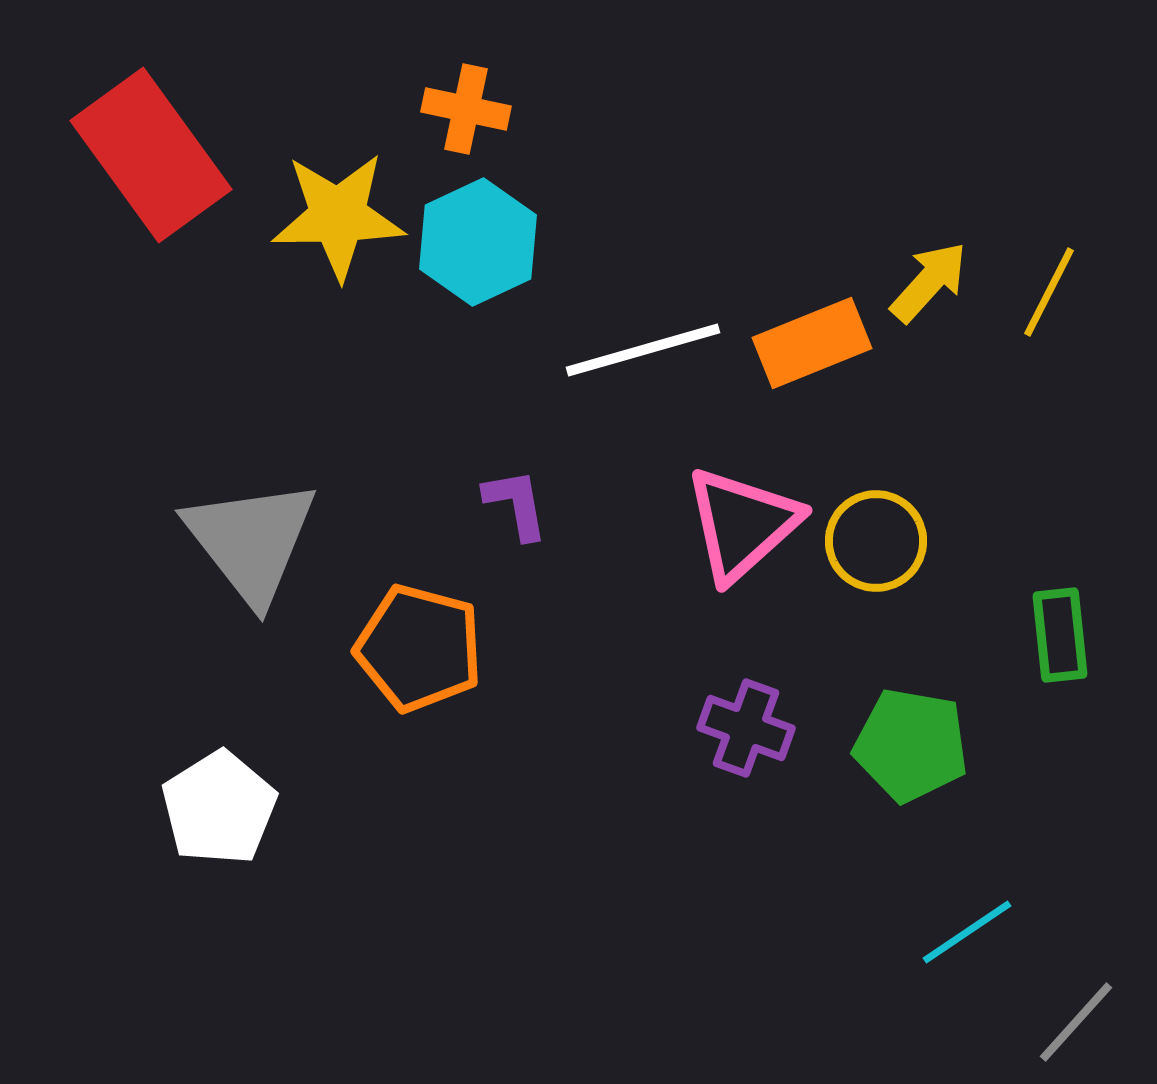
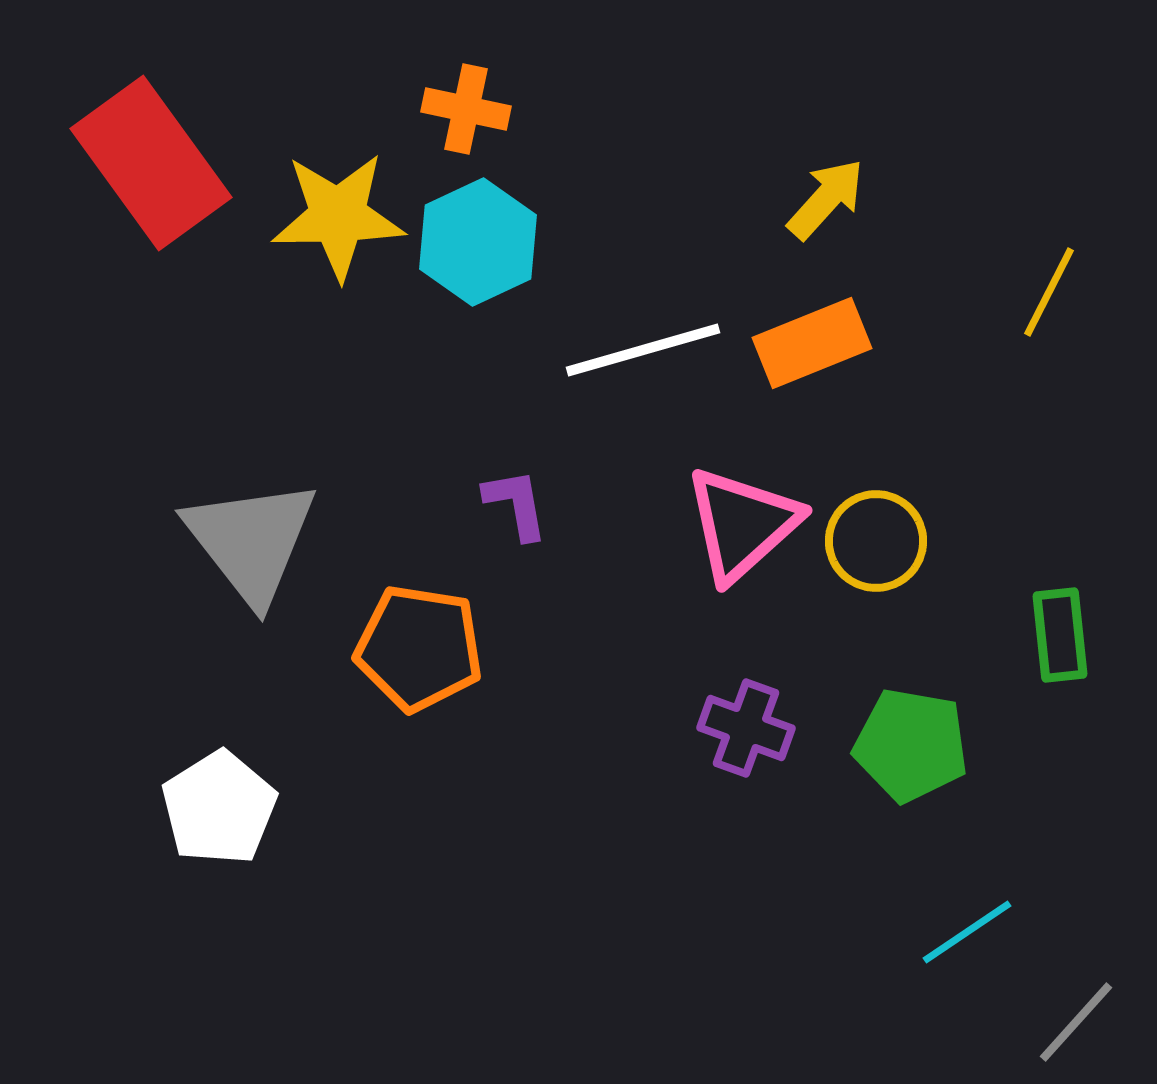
red rectangle: moved 8 px down
yellow arrow: moved 103 px left, 83 px up
orange pentagon: rotated 6 degrees counterclockwise
